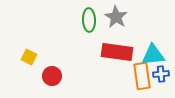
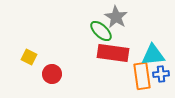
green ellipse: moved 12 px right, 11 px down; rotated 45 degrees counterclockwise
red rectangle: moved 4 px left, 1 px down
red circle: moved 2 px up
